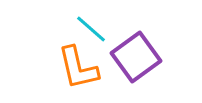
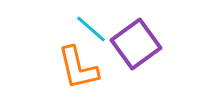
purple square: moved 13 px up
